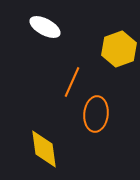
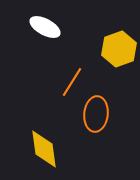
orange line: rotated 8 degrees clockwise
